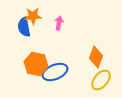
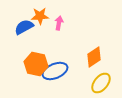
orange star: moved 7 px right
blue semicircle: rotated 72 degrees clockwise
orange diamond: moved 2 px left; rotated 35 degrees clockwise
blue ellipse: moved 1 px up
yellow ellipse: moved 3 px down
